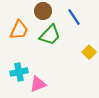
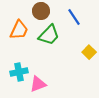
brown circle: moved 2 px left
green trapezoid: moved 1 px left
